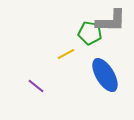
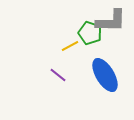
green pentagon: rotated 10 degrees clockwise
yellow line: moved 4 px right, 8 px up
purple line: moved 22 px right, 11 px up
